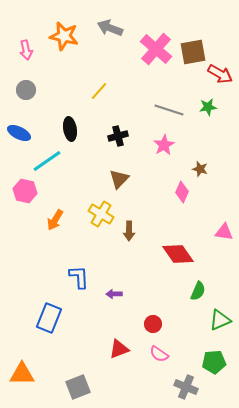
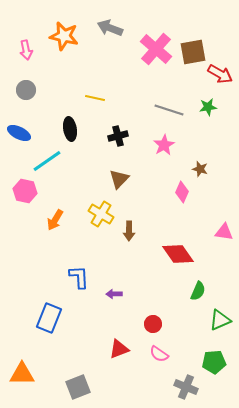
yellow line: moved 4 px left, 7 px down; rotated 60 degrees clockwise
